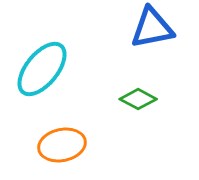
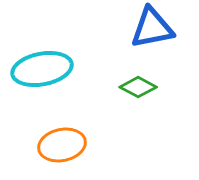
cyan ellipse: rotated 40 degrees clockwise
green diamond: moved 12 px up
